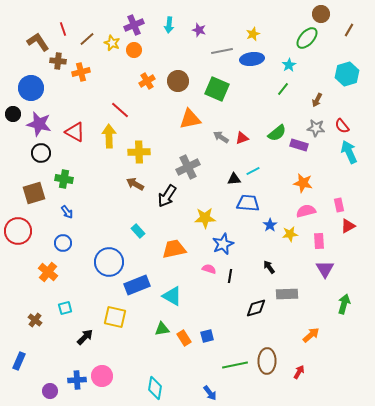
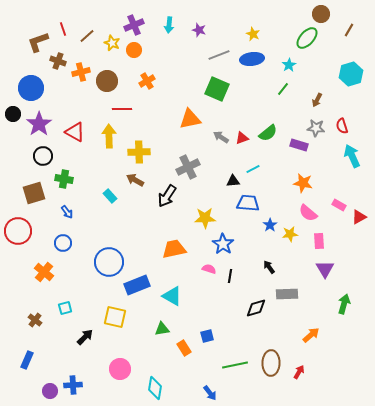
yellow star at (253, 34): rotated 24 degrees counterclockwise
brown line at (87, 39): moved 3 px up
brown L-shape at (38, 42): rotated 75 degrees counterclockwise
gray line at (222, 51): moved 3 px left, 4 px down; rotated 10 degrees counterclockwise
brown cross at (58, 61): rotated 14 degrees clockwise
cyan hexagon at (347, 74): moved 4 px right
brown circle at (178, 81): moved 71 px left
red line at (120, 110): moved 2 px right, 1 px up; rotated 42 degrees counterclockwise
purple star at (39, 124): rotated 25 degrees clockwise
red semicircle at (342, 126): rotated 21 degrees clockwise
green semicircle at (277, 133): moved 9 px left
cyan arrow at (349, 152): moved 3 px right, 4 px down
black circle at (41, 153): moved 2 px right, 3 px down
cyan line at (253, 171): moved 2 px up
black triangle at (234, 179): moved 1 px left, 2 px down
brown arrow at (135, 184): moved 4 px up
pink rectangle at (339, 205): rotated 48 degrees counterclockwise
pink semicircle at (306, 211): moved 2 px right, 2 px down; rotated 126 degrees counterclockwise
red triangle at (348, 226): moved 11 px right, 9 px up
cyan rectangle at (138, 231): moved 28 px left, 35 px up
blue star at (223, 244): rotated 15 degrees counterclockwise
orange cross at (48, 272): moved 4 px left
orange rectangle at (184, 338): moved 10 px down
blue rectangle at (19, 361): moved 8 px right, 1 px up
brown ellipse at (267, 361): moved 4 px right, 2 px down
pink circle at (102, 376): moved 18 px right, 7 px up
blue cross at (77, 380): moved 4 px left, 5 px down
